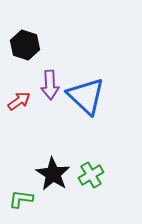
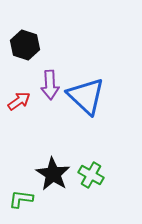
green cross: rotated 30 degrees counterclockwise
